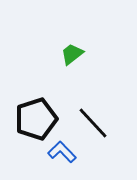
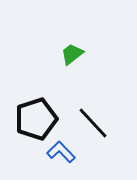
blue L-shape: moved 1 px left
